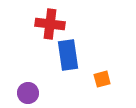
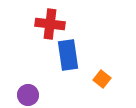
orange square: rotated 36 degrees counterclockwise
purple circle: moved 2 px down
